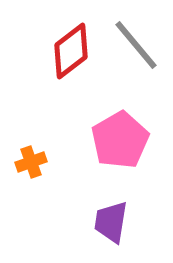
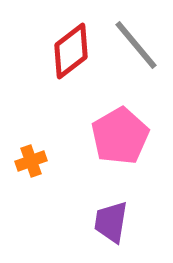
pink pentagon: moved 4 px up
orange cross: moved 1 px up
